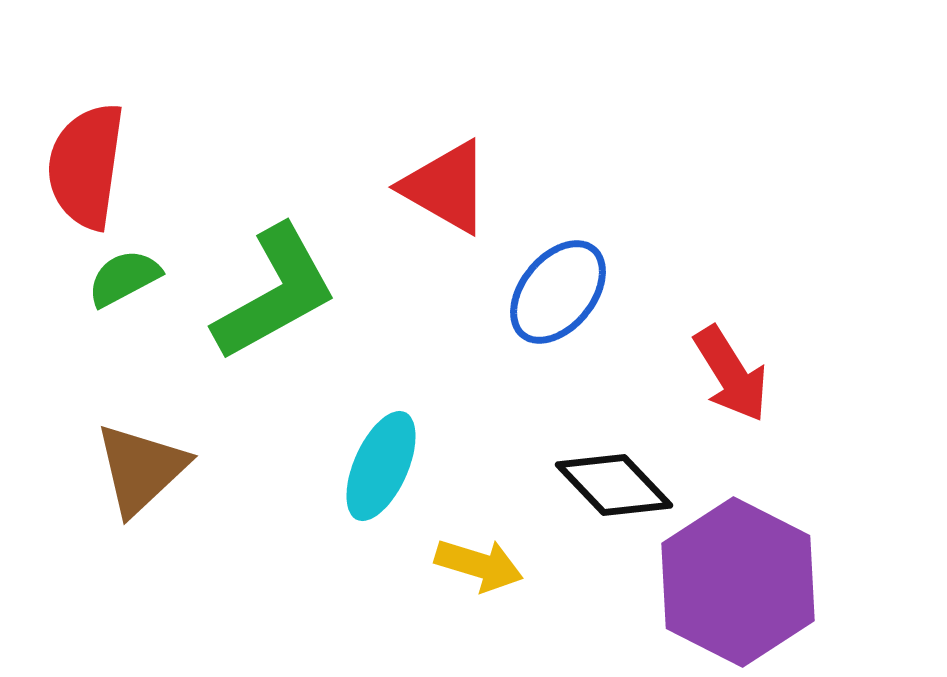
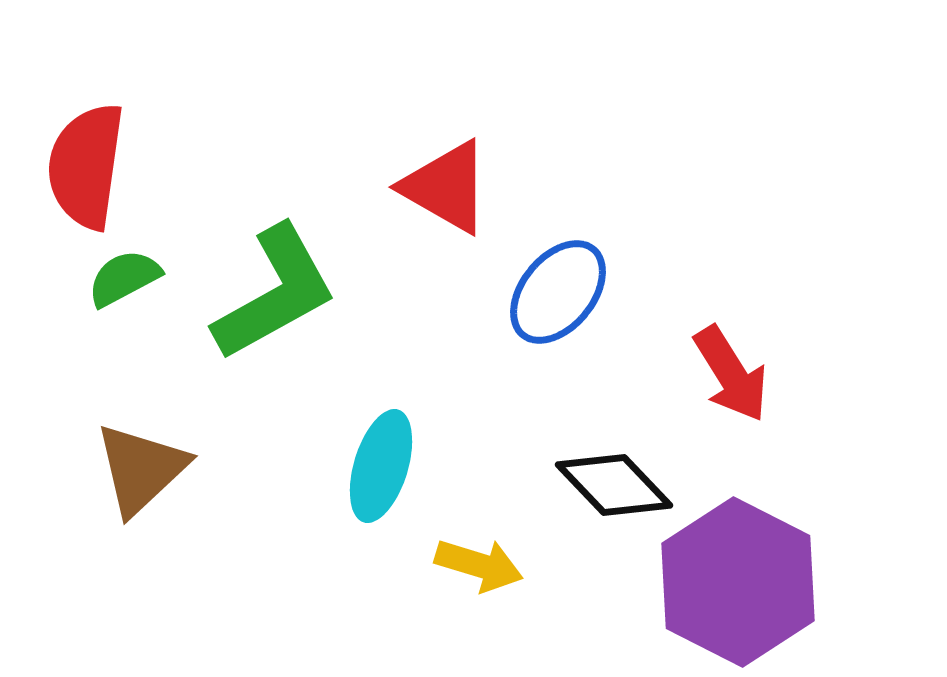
cyan ellipse: rotated 7 degrees counterclockwise
